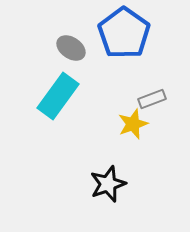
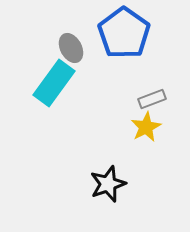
gray ellipse: rotated 28 degrees clockwise
cyan rectangle: moved 4 px left, 13 px up
yellow star: moved 13 px right, 3 px down; rotated 8 degrees counterclockwise
